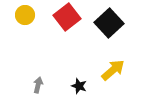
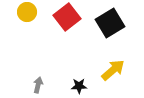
yellow circle: moved 2 px right, 3 px up
black square: moved 1 px right; rotated 12 degrees clockwise
black star: rotated 21 degrees counterclockwise
